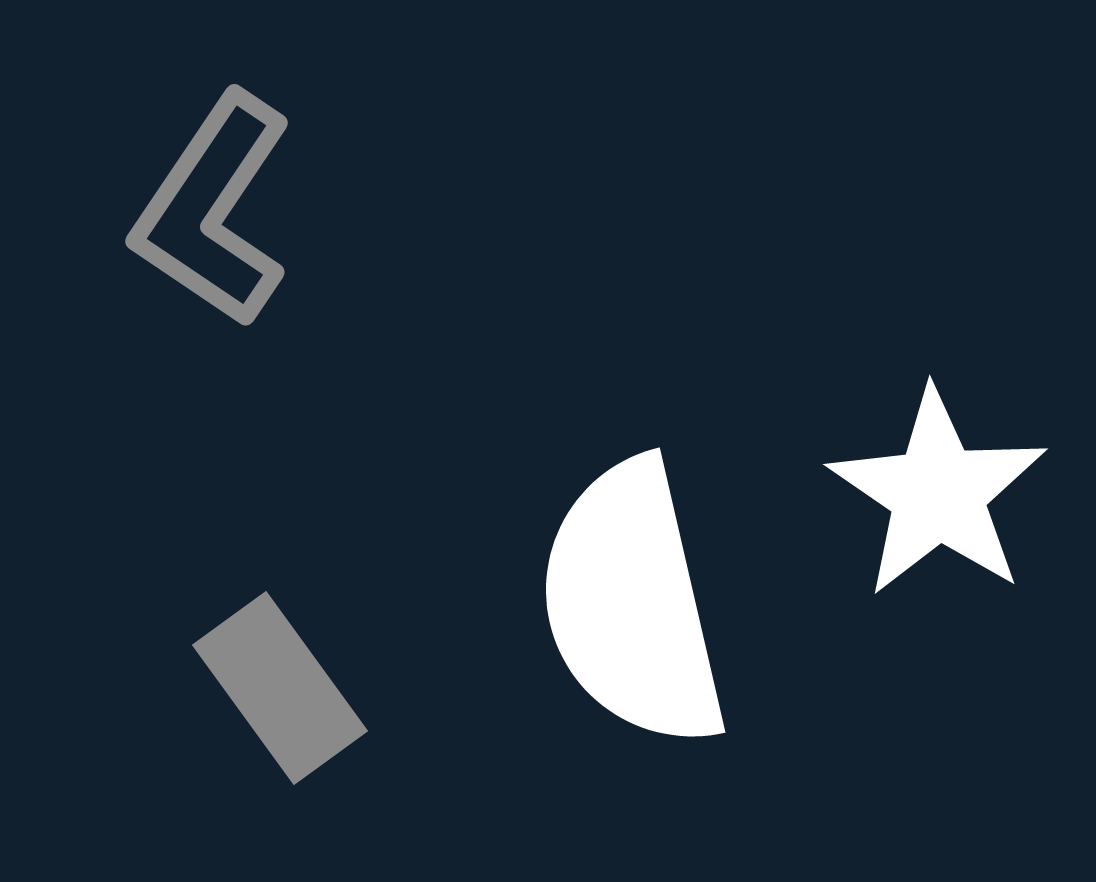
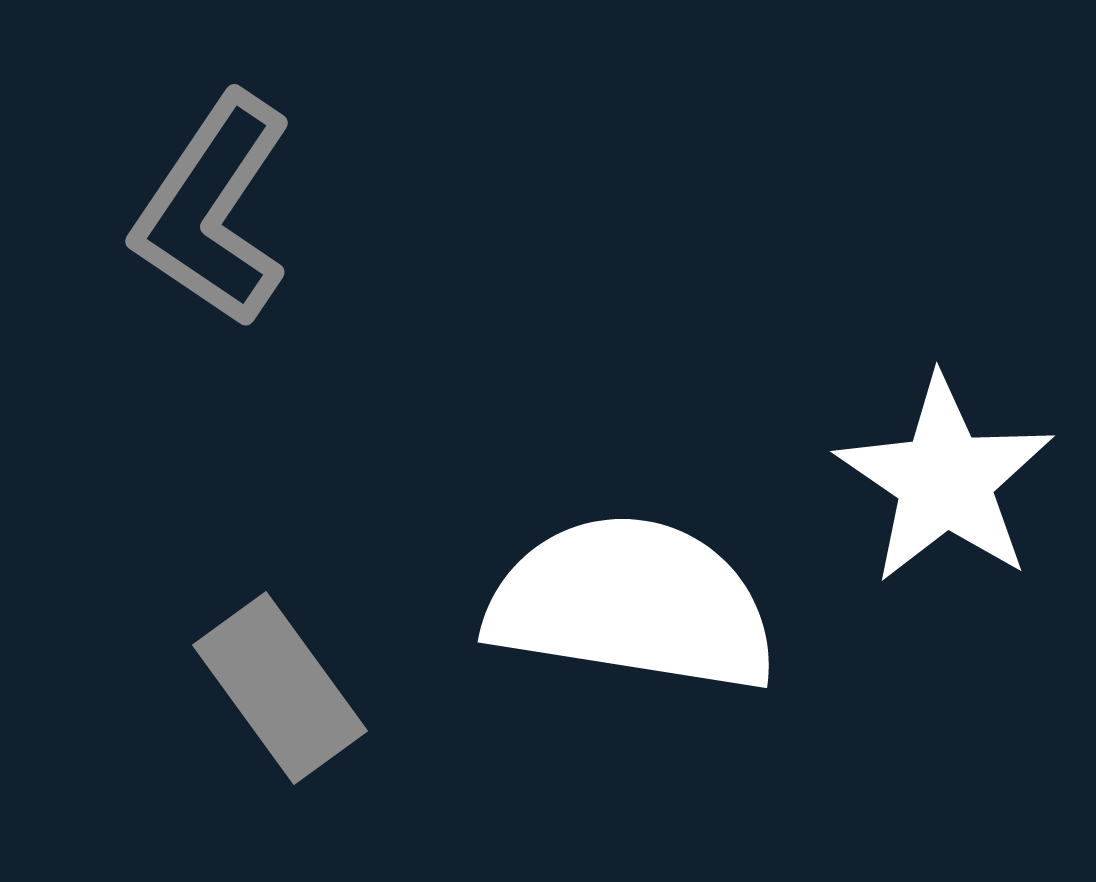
white star: moved 7 px right, 13 px up
white semicircle: rotated 112 degrees clockwise
